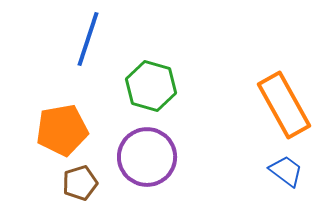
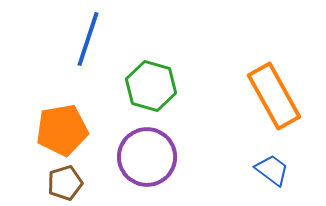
orange rectangle: moved 10 px left, 9 px up
blue trapezoid: moved 14 px left, 1 px up
brown pentagon: moved 15 px left
